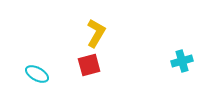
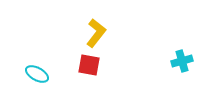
yellow L-shape: rotated 8 degrees clockwise
red square: rotated 25 degrees clockwise
